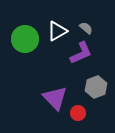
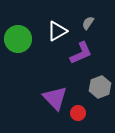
gray semicircle: moved 2 px right, 5 px up; rotated 96 degrees counterclockwise
green circle: moved 7 px left
gray hexagon: moved 4 px right
